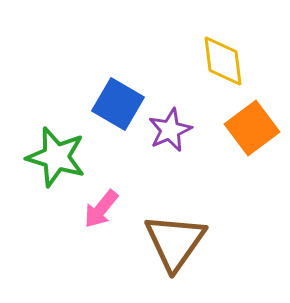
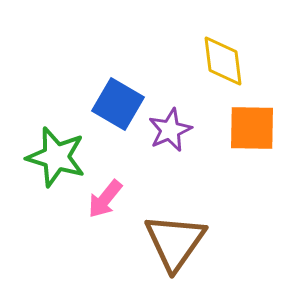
orange square: rotated 38 degrees clockwise
pink arrow: moved 4 px right, 10 px up
